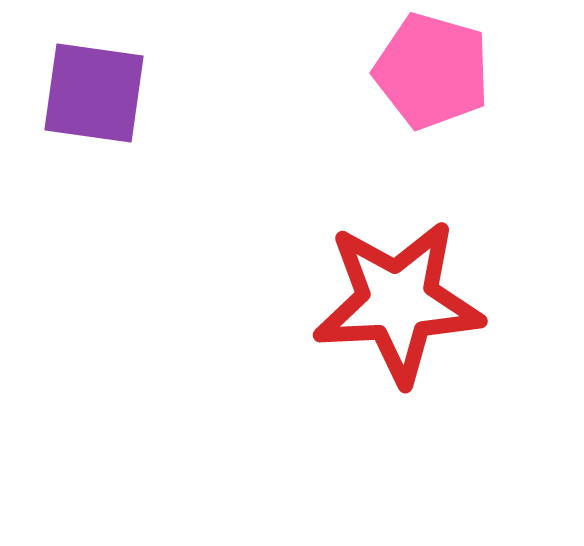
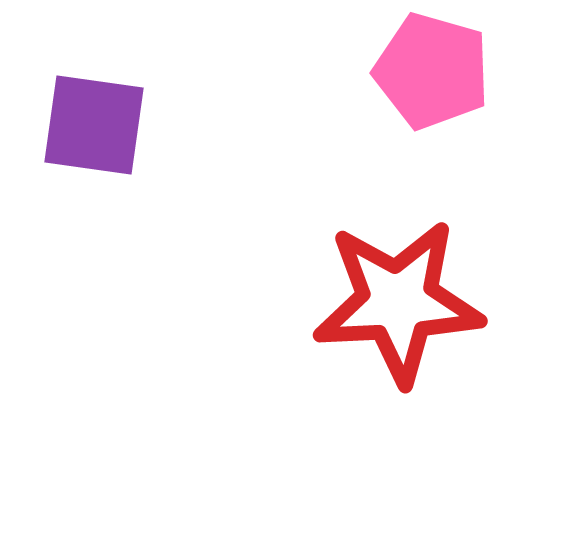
purple square: moved 32 px down
